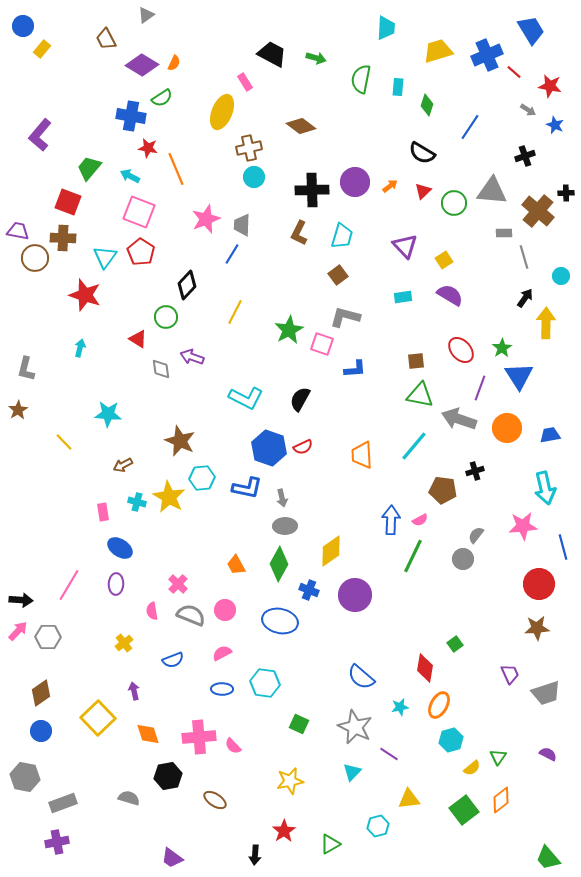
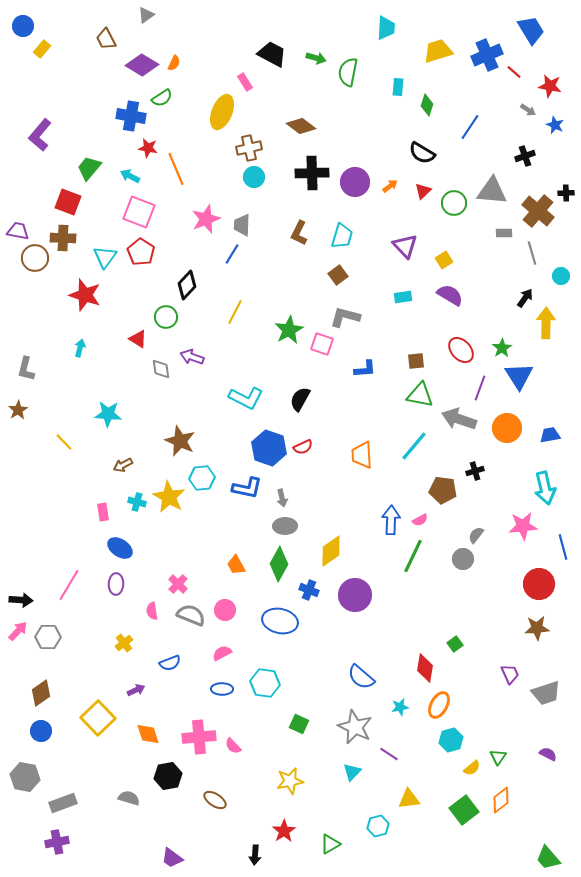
green semicircle at (361, 79): moved 13 px left, 7 px up
black cross at (312, 190): moved 17 px up
gray line at (524, 257): moved 8 px right, 4 px up
blue L-shape at (355, 369): moved 10 px right
blue semicircle at (173, 660): moved 3 px left, 3 px down
purple arrow at (134, 691): moved 2 px right, 1 px up; rotated 78 degrees clockwise
